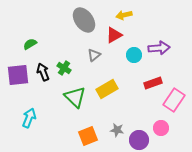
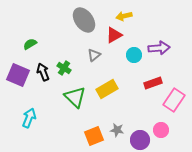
yellow arrow: moved 1 px down
purple square: rotated 30 degrees clockwise
pink circle: moved 2 px down
orange square: moved 6 px right
purple circle: moved 1 px right
